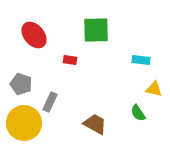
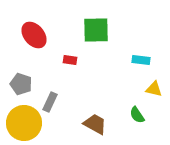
green semicircle: moved 1 px left, 2 px down
